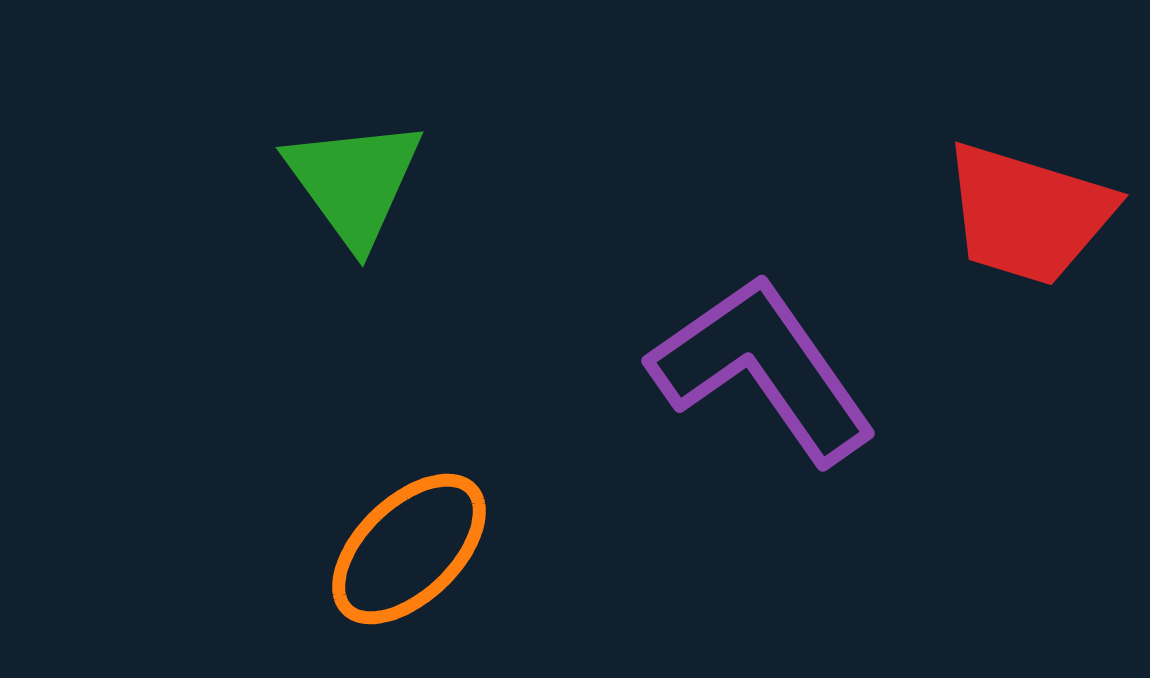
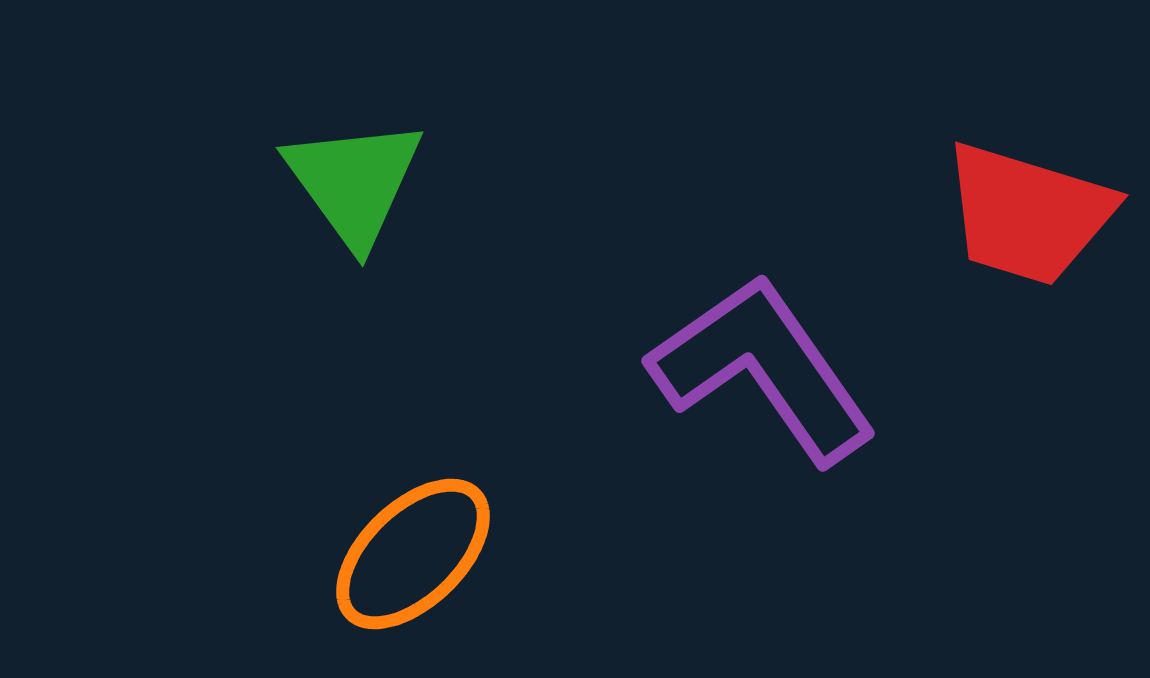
orange ellipse: moved 4 px right, 5 px down
